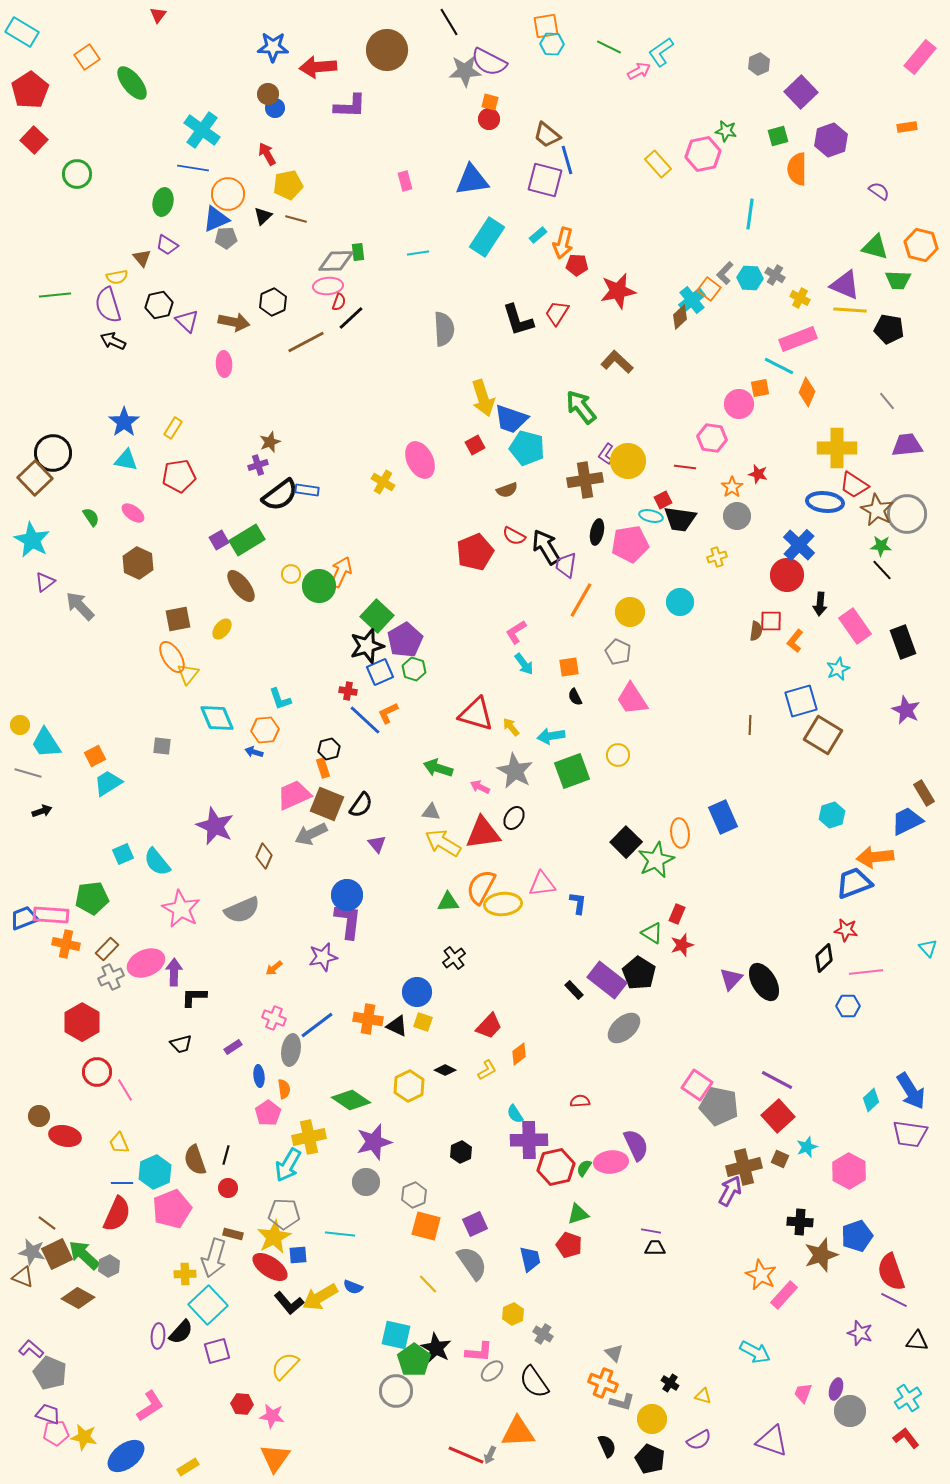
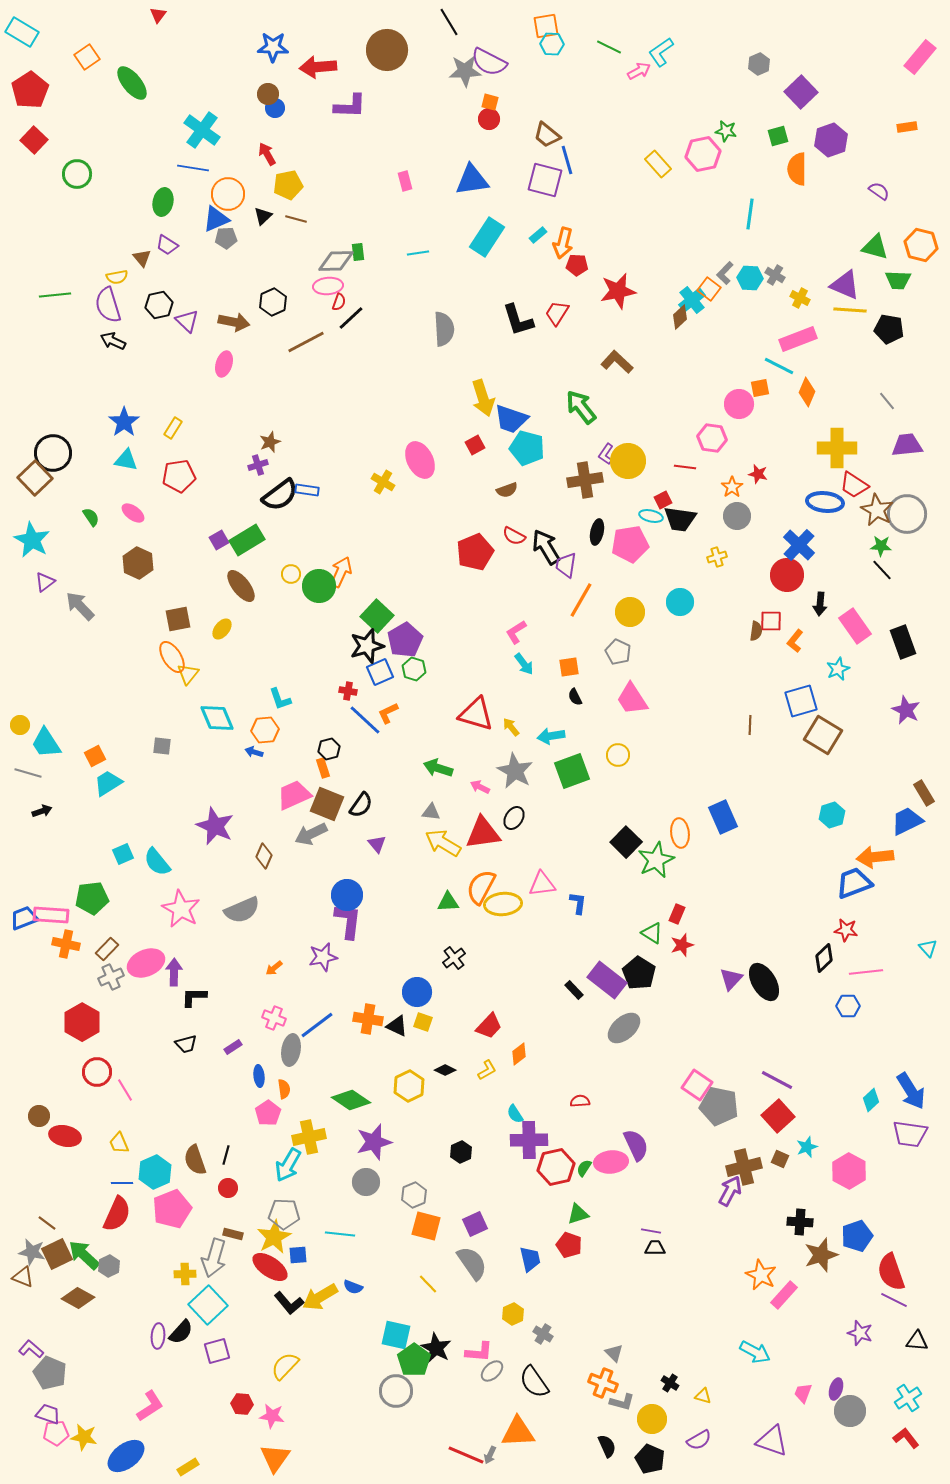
pink ellipse at (224, 364): rotated 20 degrees clockwise
black trapezoid at (181, 1044): moved 5 px right
